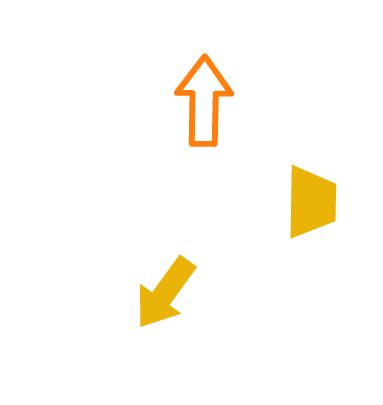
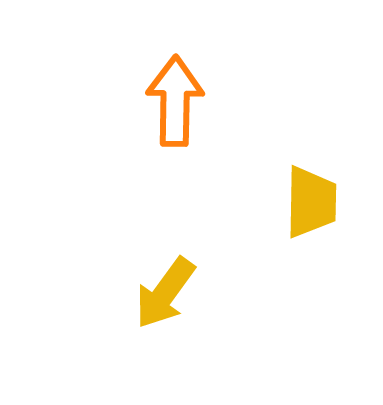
orange arrow: moved 29 px left
